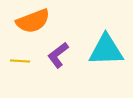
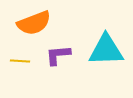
orange semicircle: moved 1 px right, 2 px down
purple L-shape: rotated 32 degrees clockwise
